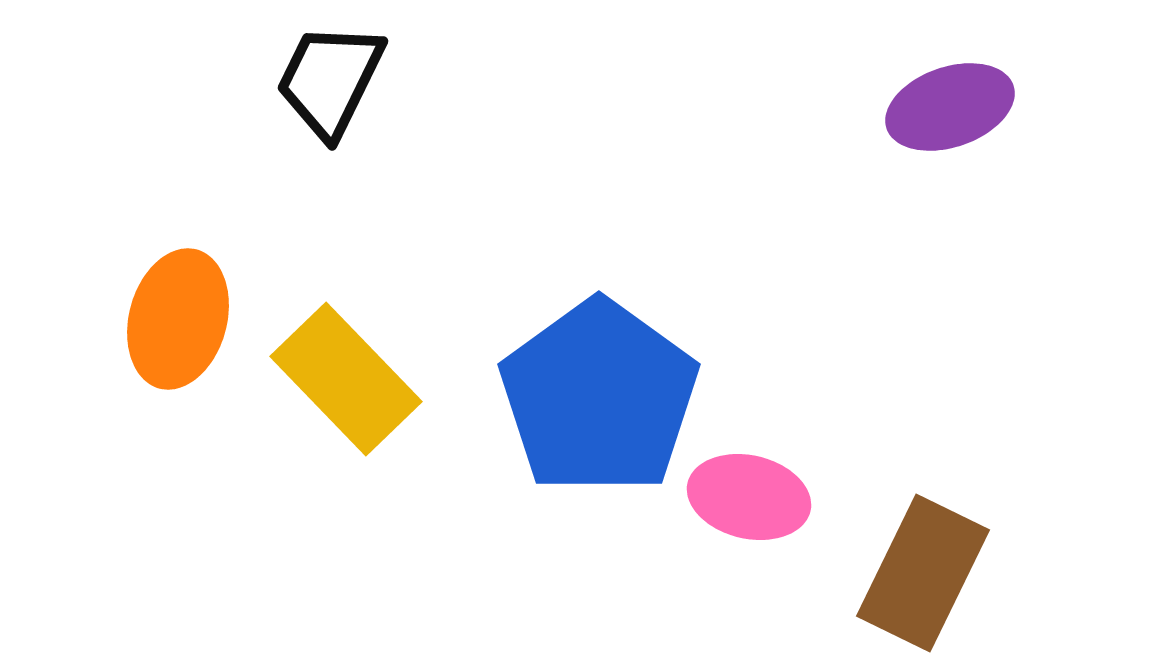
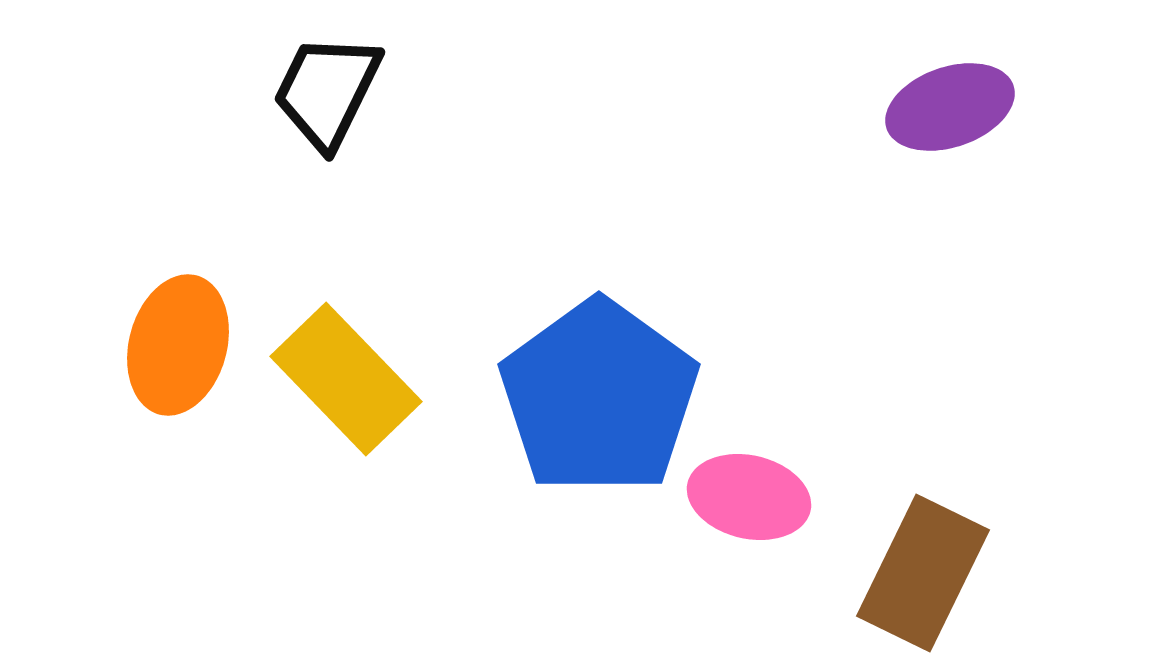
black trapezoid: moved 3 px left, 11 px down
orange ellipse: moved 26 px down
